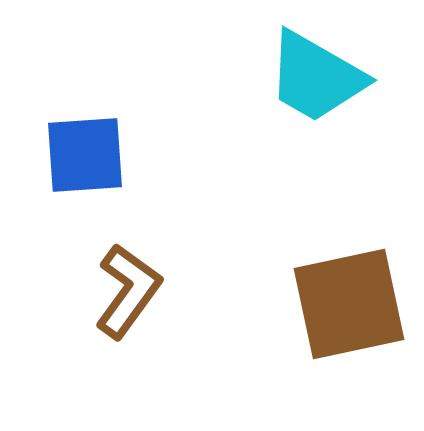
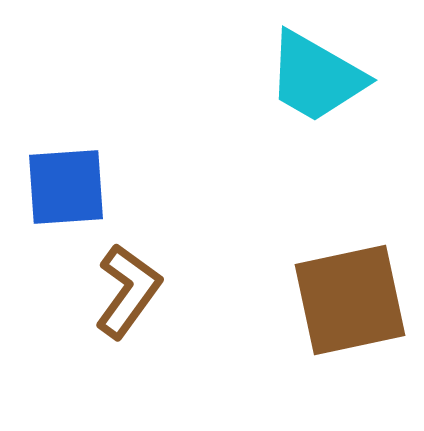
blue square: moved 19 px left, 32 px down
brown square: moved 1 px right, 4 px up
